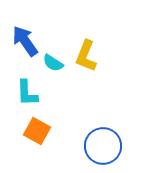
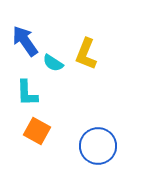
yellow L-shape: moved 2 px up
blue circle: moved 5 px left
